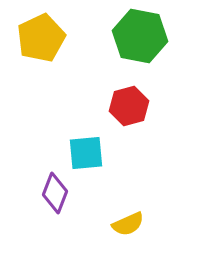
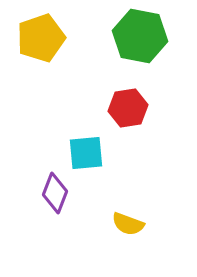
yellow pentagon: rotated 6 degrees clockwise
red hexagon: moved 1 px left, 2 px down; rotated 6 degrees clockwise
yellow semicircle: rotated 44 degrees clockwise
